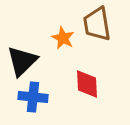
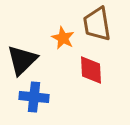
black triangle: moved 1 px up
red diamond: moved 4 px right, 14 px up
blue cross: moved 1 px right
